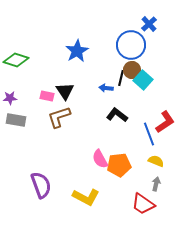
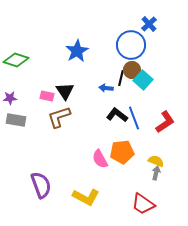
blue line: moved 15 px left, 16 px up
orange pentagon: moved 3 px right, 13 px up
gray arrow: moved 11 px up
